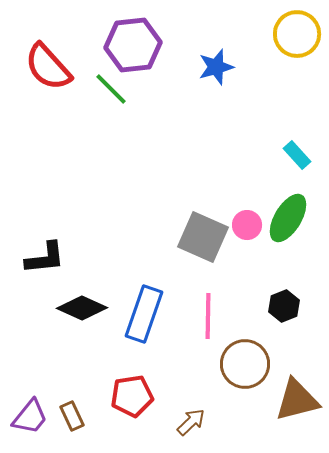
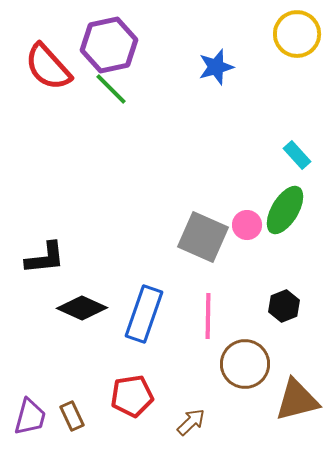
purple hexagon: moved 24 px left; rotated 6 degrees counterclockwise
green ellipse: moved 3 px left, 8 px up
purple trapezoid: rotated 24 degrees counterclockwise
